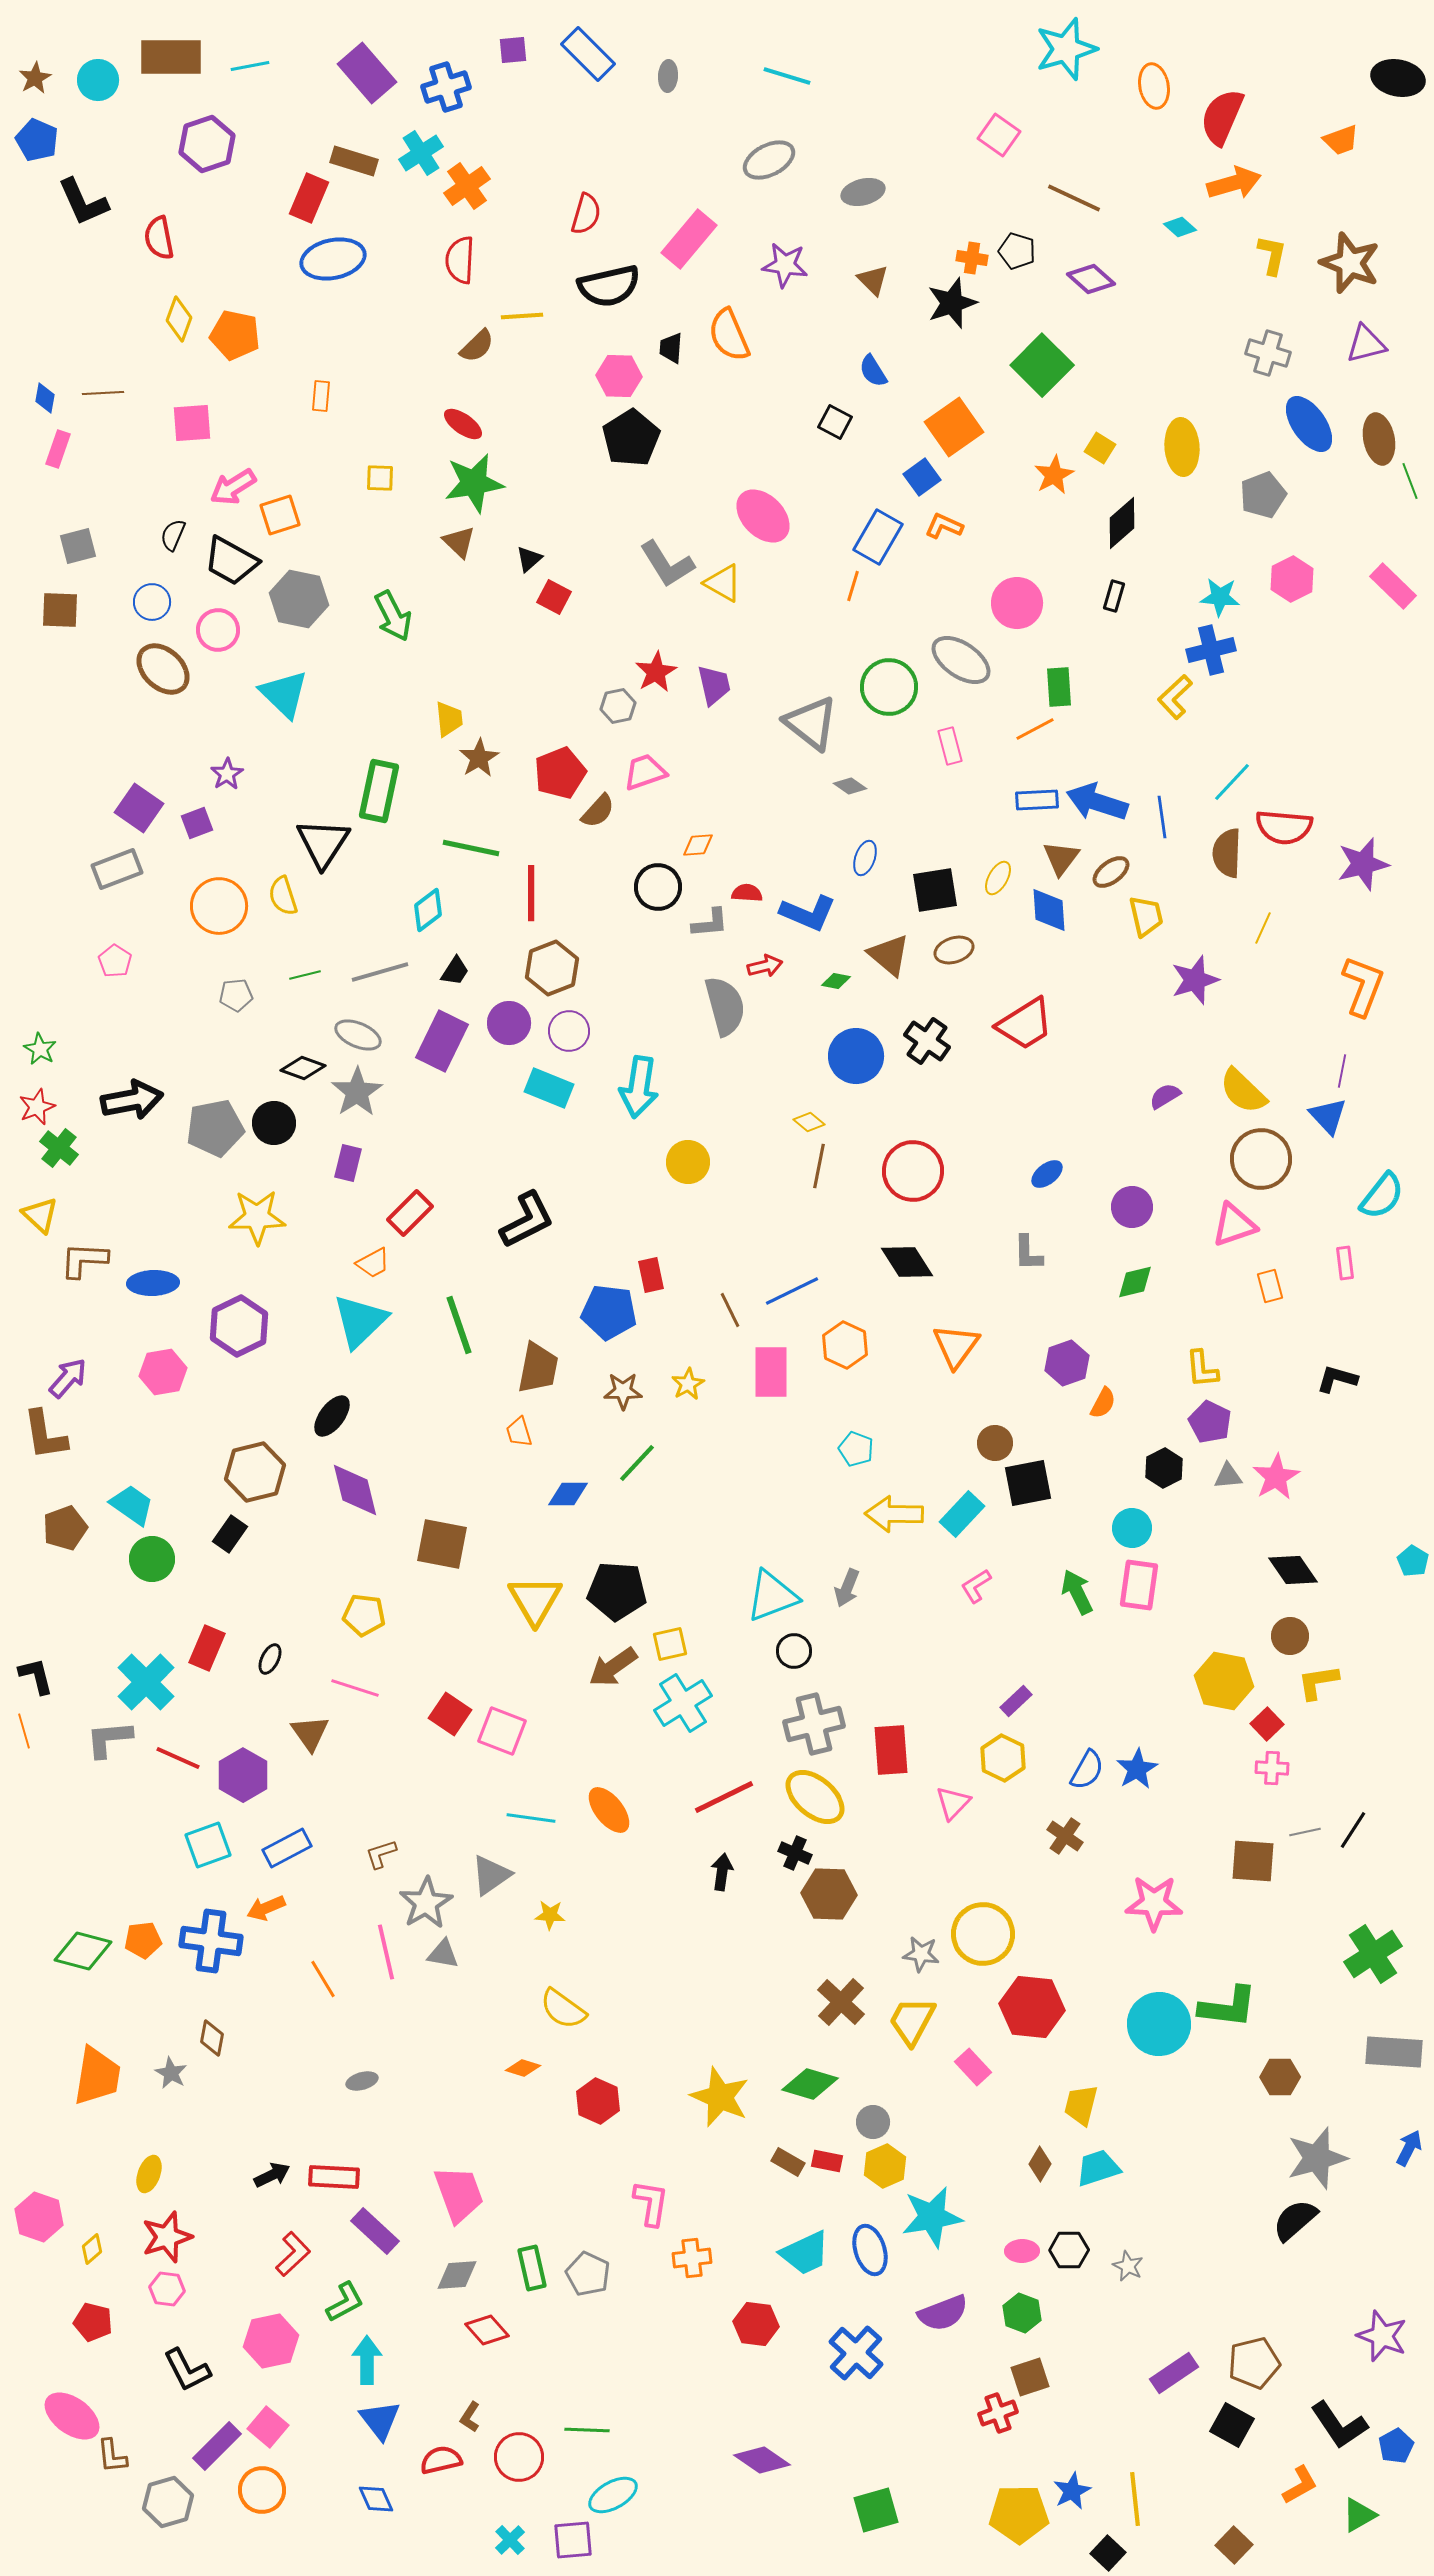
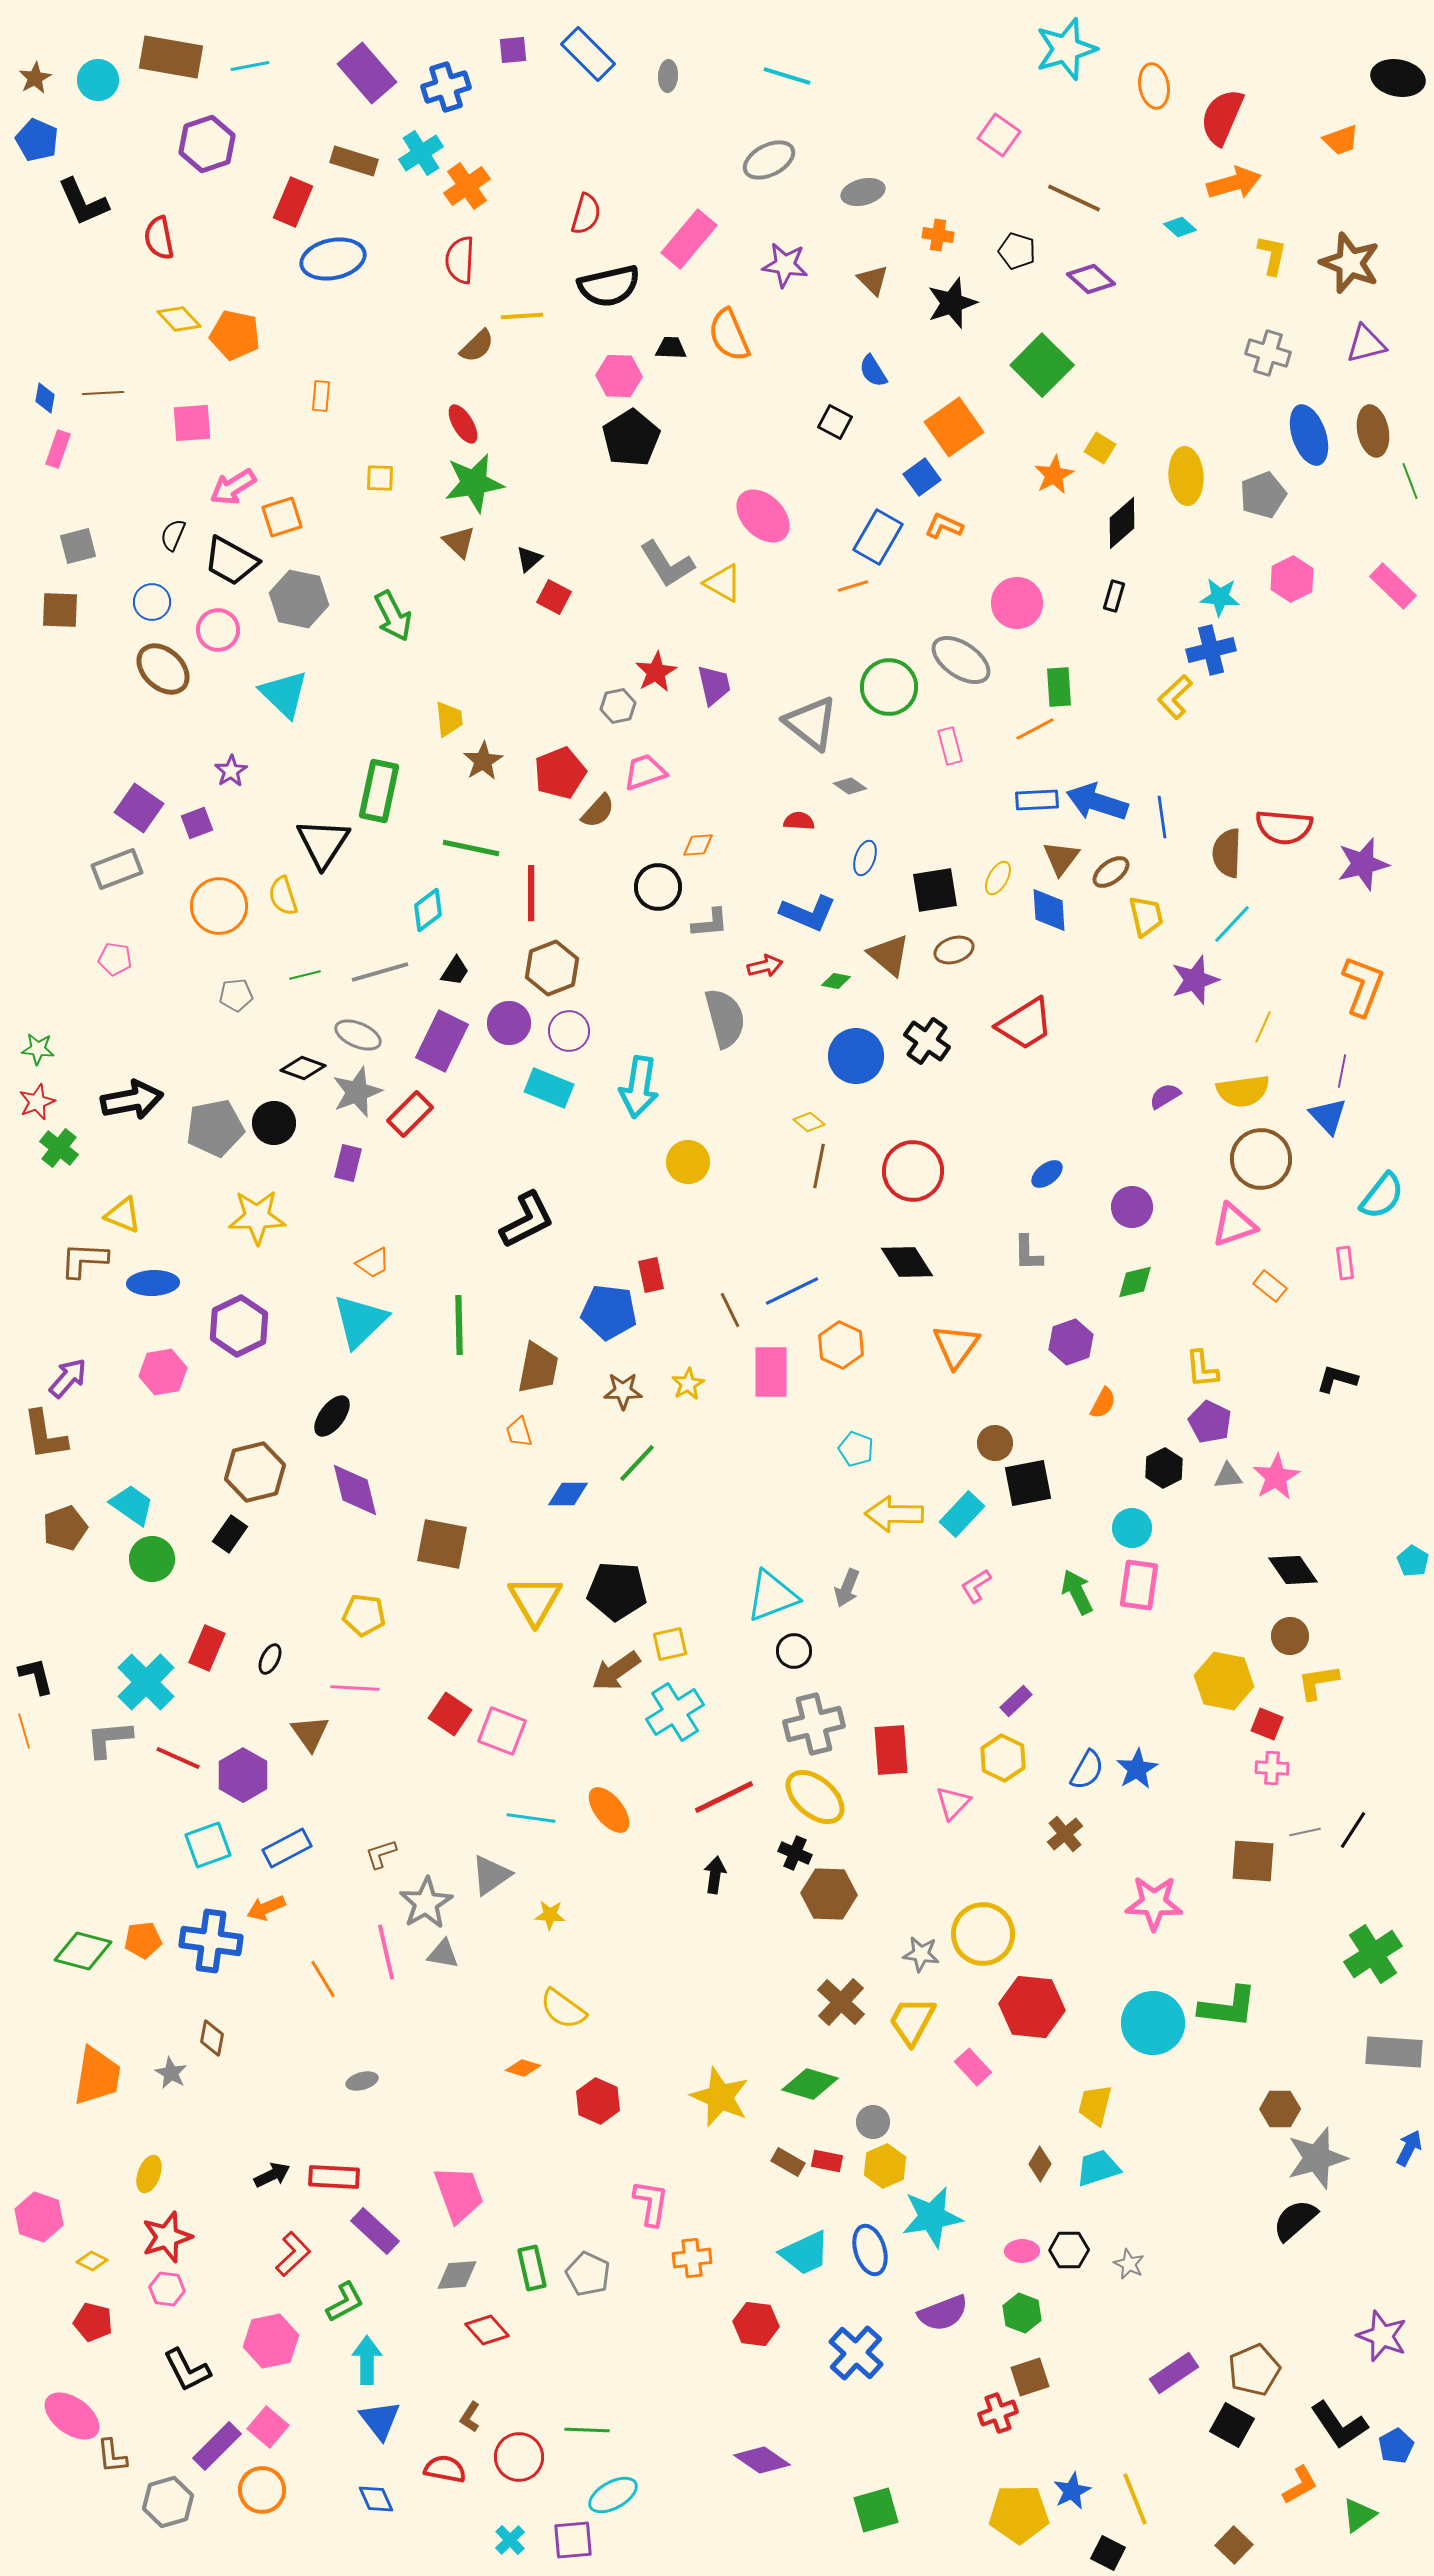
brown rectangle at (171, 57): rotated 10 degrees clockwise
red rectangle at (309, 198): moved 16 px left, 4 px down
orange cross at (972, 258): moved 34 px left, 23 px up
yellow diamond at (179, 319): rotated 63 degrees counterclockwise
black trapezoid at (671, 348): rotated 88 degrees clockwise
red ellipse at (463, 424): rotated 24 degrees clockwise
blue ellipse at (1309, 424): moved 11 px down; rotated 16 degrees clockwise
brown ellipse at (1379, 439): moved 6 px left, 8 px up
yellow ellipse at (1182, 447): moved 4 px right, 29 px down
orange square at (280, 515): moved 2 px right, 2 px down
orange line at (853, 586): rotated 56 degrees clockwise
brown star at (479, 758): moved 4 px right, 3 px down
purple star at (227, 774): moved 4 px right, 3 px up
cyan line at (1232, 782): moved 142 px down
red semicircle at (747, 893): moved 52 px right, 72 px up
yellow line at (1263, 928): moved 99 px down
pink pentagon at (115, 961): moved 2 px up; rotated 24 degrees counterclockwise
gray semicircle at (725, 1006): moved 12 px down
green star at (40, 1049): moved 2 px left; rotated 24 degrees counterclockwise
yellow semicircle at (1243, 1091): rotated 52 degrees counterclockwise
gray star at (357, 1092): rotated 12 degrees clockwise
red star at (37, 1107): moved 5 px up
red rectangle at (410, 1213): moved 99 px up
yellow triangle at (40, 1215): moved 83 px right; rotated 21 degrees counterclockwise
orange rectangle at (1270, 1286): rotated 36 degrees counterclockwise
green line at (459, 1325): rotated 18 degrees clockwise
orange hexagon at (845, 1345): moved 4 px left
purple hexagon at (1067, 1363): moved 4 px right, 21 px up
brown arrow at (613, 1667): moved 3 px right, 4 px down
pink line at (355, 1688): rotated 15 degrees counterclockwise
cyan cross at (683, 1703): moved 8 px left, 9 px down
red square at (1267, 1724): rotated 24 degrees counterclockwise
brown cross at (1065, 1836): moved 2 px up; rotated 15 degrees clockwise
black arrow at (722, 1872): moved 7 px left, 3 px down
cyan circle at (1159, 2024): moved 6 px left, 1 px up
brown hexagon at (1280, 2077): moved 32 px down
yellow trapezoid at (1081, 2105): moved 14 px right
yellow diamond at (92, 2249): moved 12 px down; rotated 68 degrees clockwise
gray star at (1128, 2266): moved 1 px right, 2 px up
brown pentagon at (1254, 2363): moved 7 px down; rotated 9 degrees counterclockwise
red semicircle at (441, 2460): moved 4 px right, 9 px down; rotated 24 degrees clockwise
yellow line at (1135, 2499): rotated 16 degrees counterclockwise
green triangle at (1359, 2515): rotated 6 degrees counterclockwise
black square at (1108, 2553): rotated 16 degrees counterclockwise
